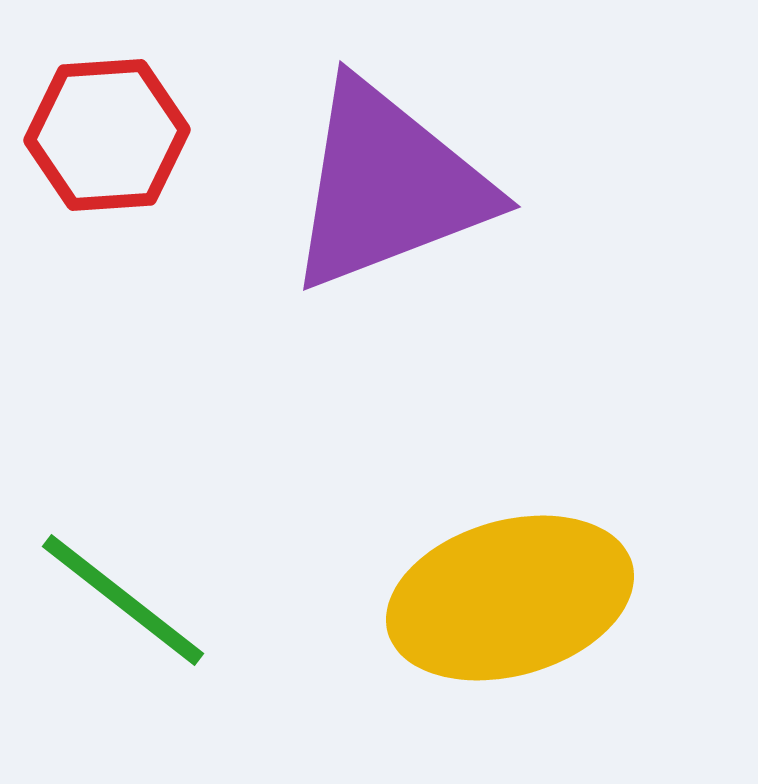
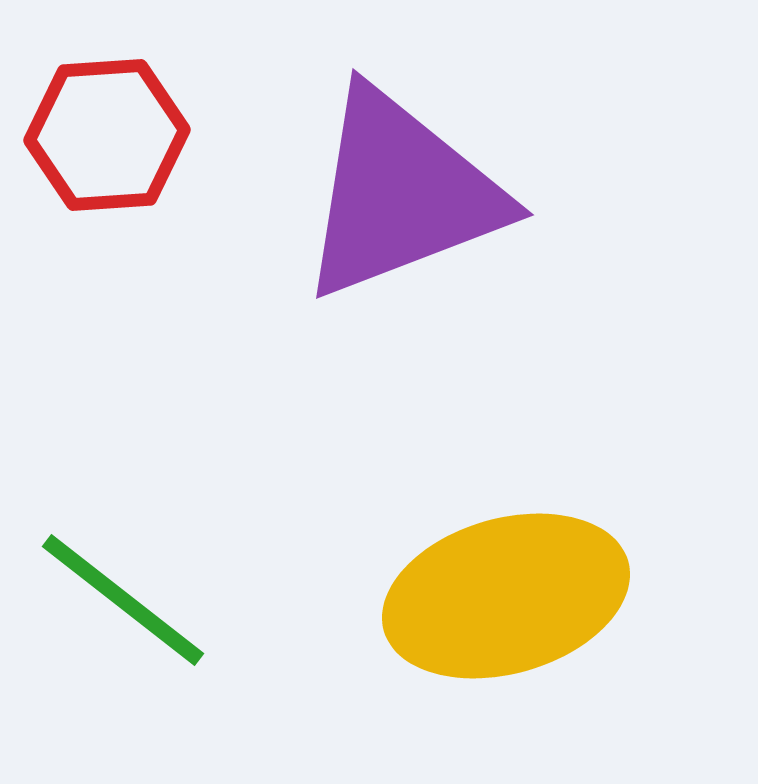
purple triangle: moved 13 px right, 8 px down
yellow ellipse: moved 4 px left, 2 px up
